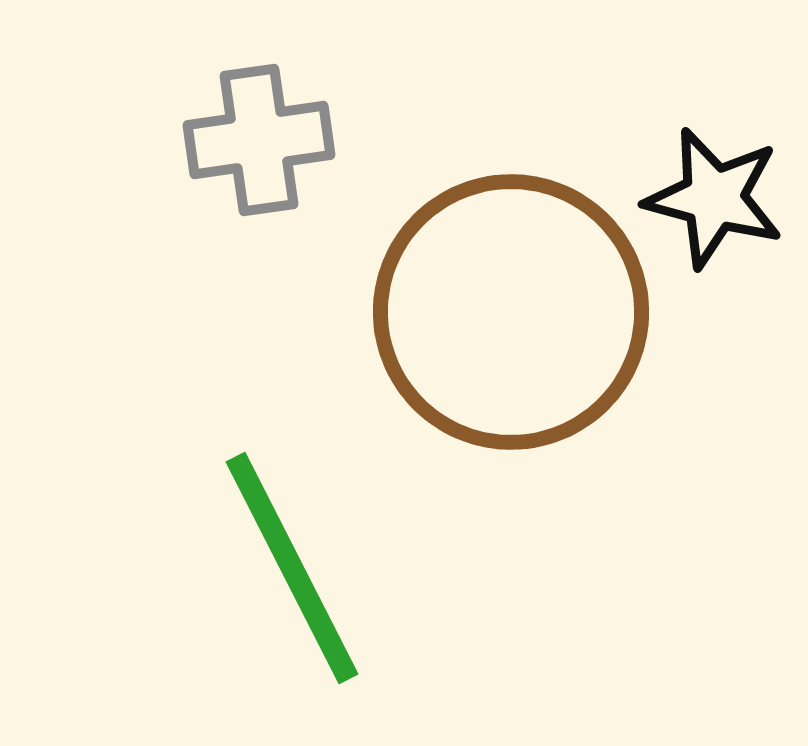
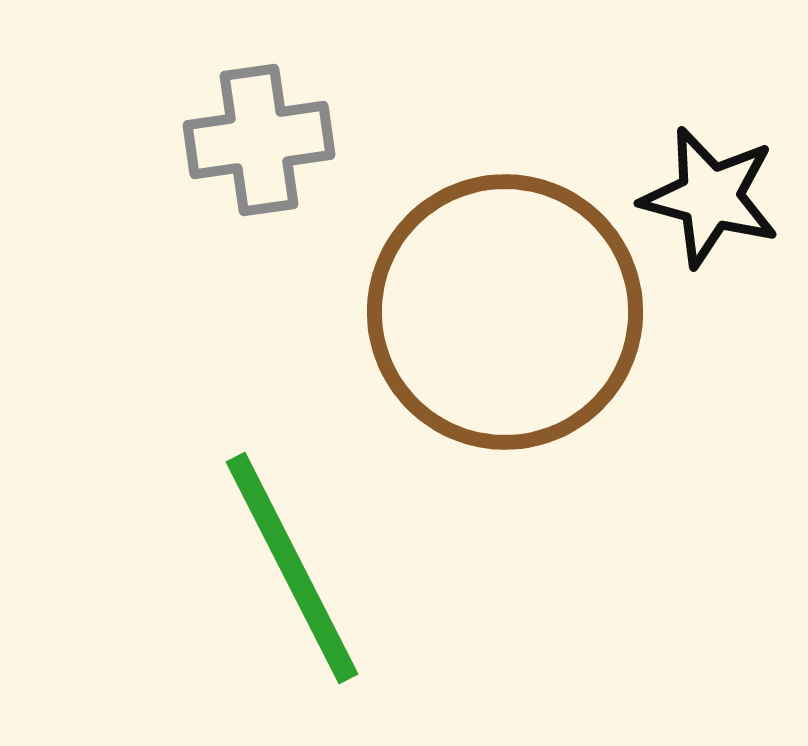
black star: moved 4 px left, 1 px up
brown circle: moved 6 px left
